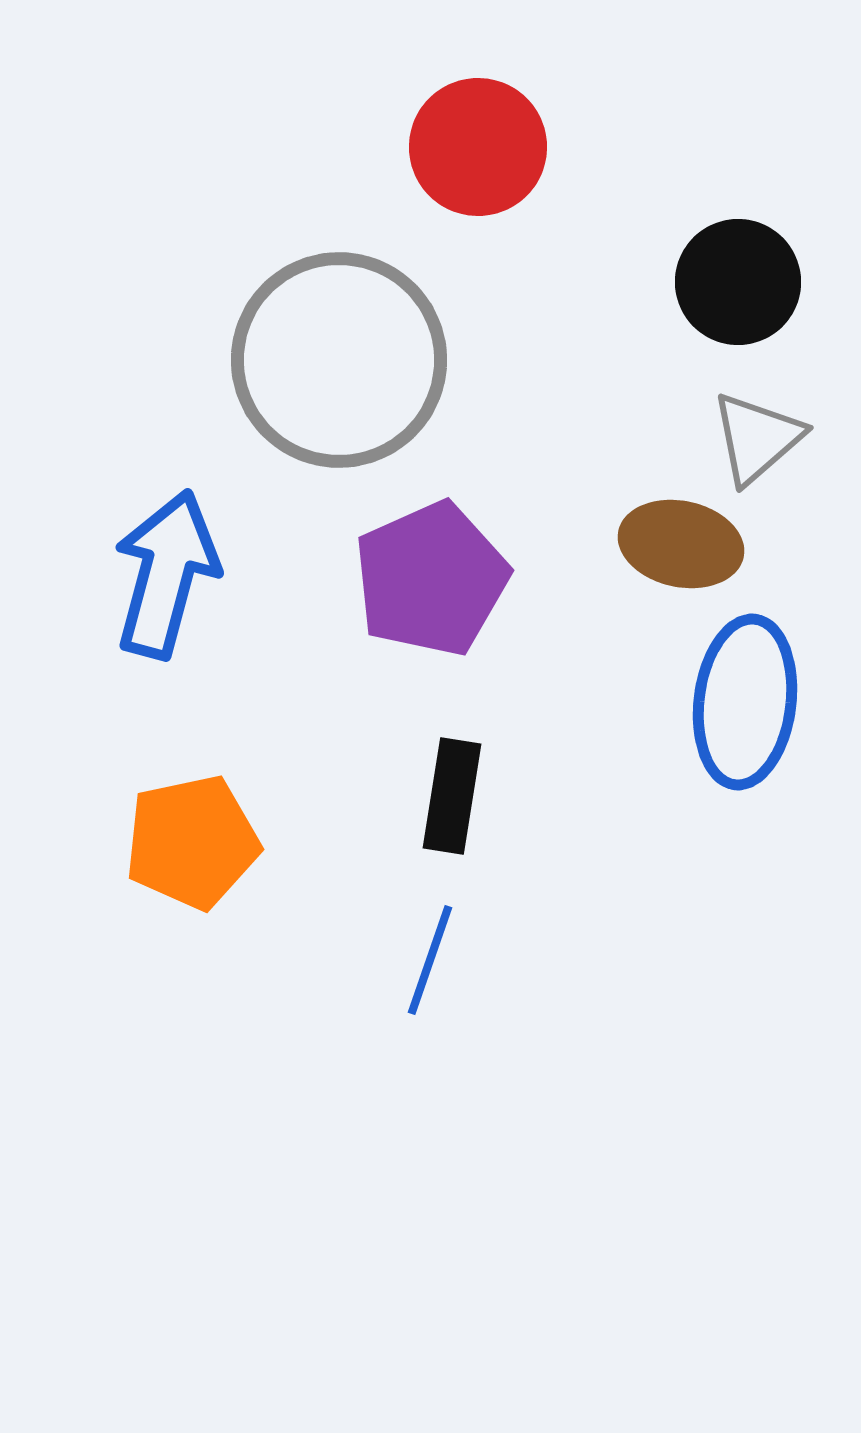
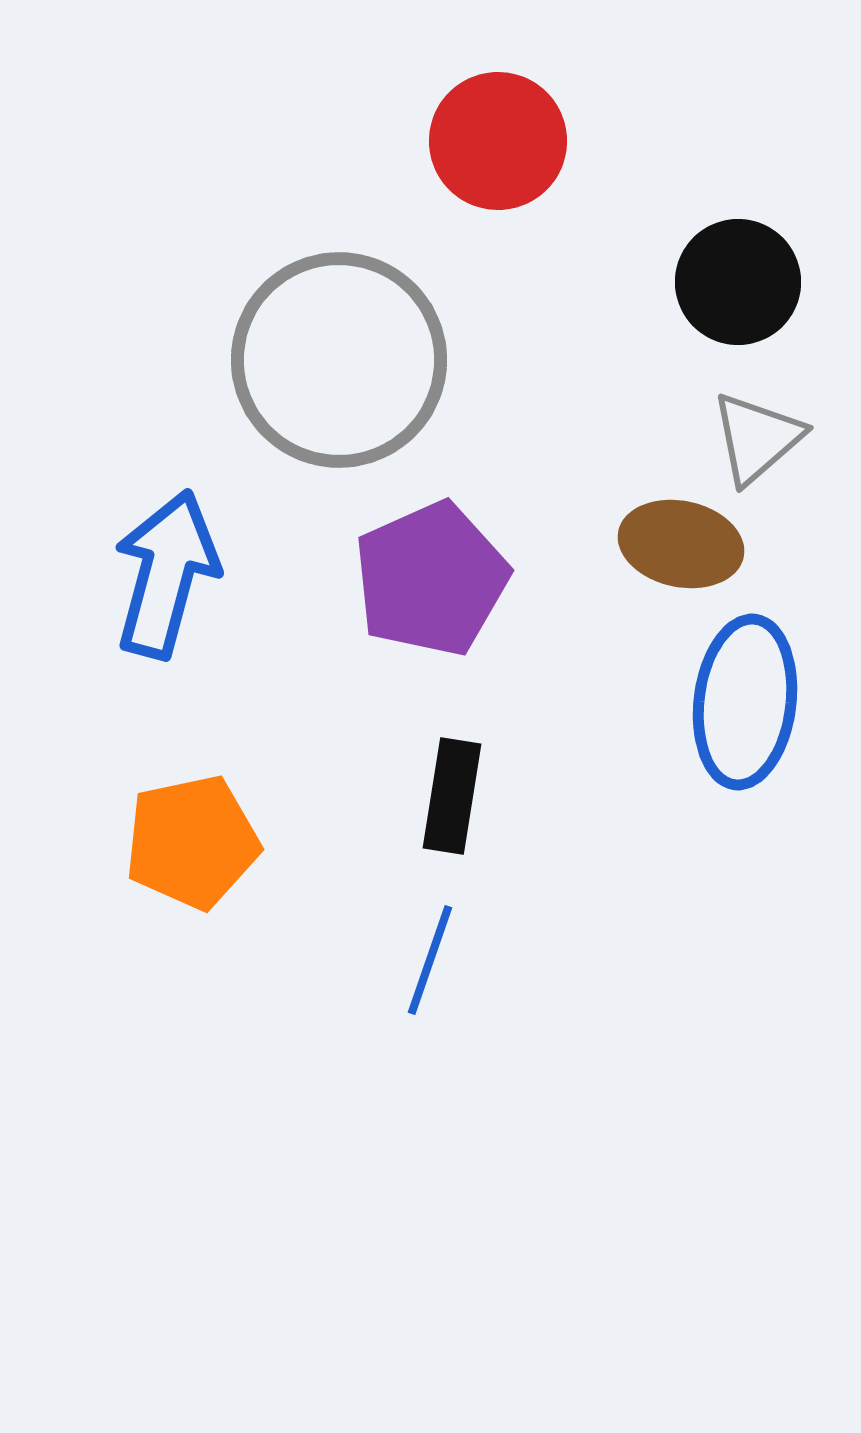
red circle: moved 20 px right, 6 px up
